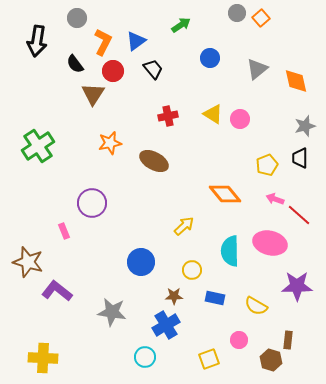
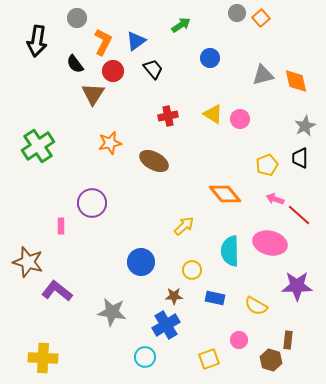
gray triangle at (257, 69): moved 6 px right, 6 px down; rotated 25 degrees clockwise
gray star at (305, 126): rotated 10 degrees counterclockwise
pink rectangle at (64, 231): moved 3 px left, 5 px up; rotated 21 degrees clockwise
